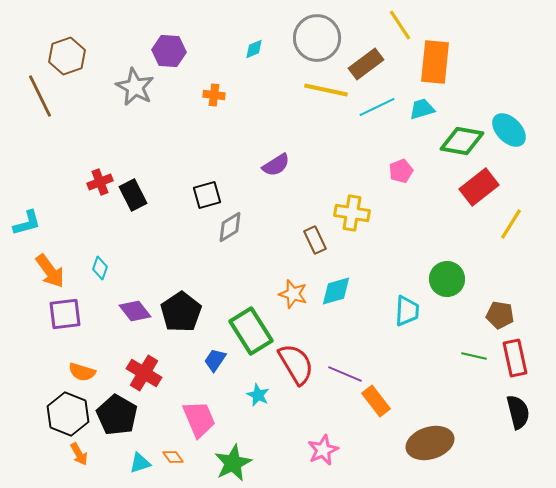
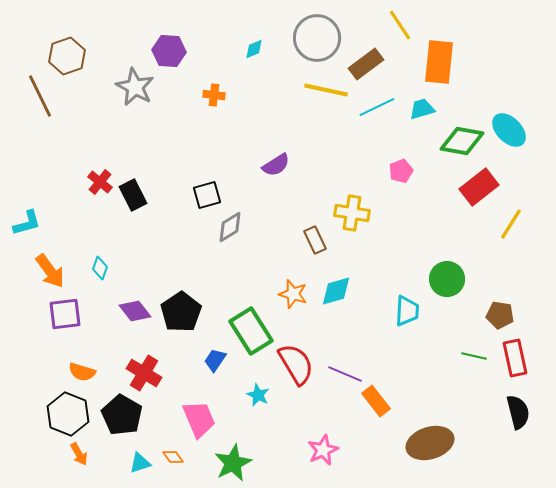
orange rectangle at (435, 62): moved 4 px right
red cross at (100, 182): rotated 30 degrees counterclockwise
black pentagon at (117, 415): moved 5 px right
